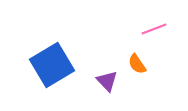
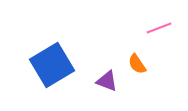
pink line: moved 5 px right, 1 px up
purple triangle: rotated 25 degrees counterclockwise
